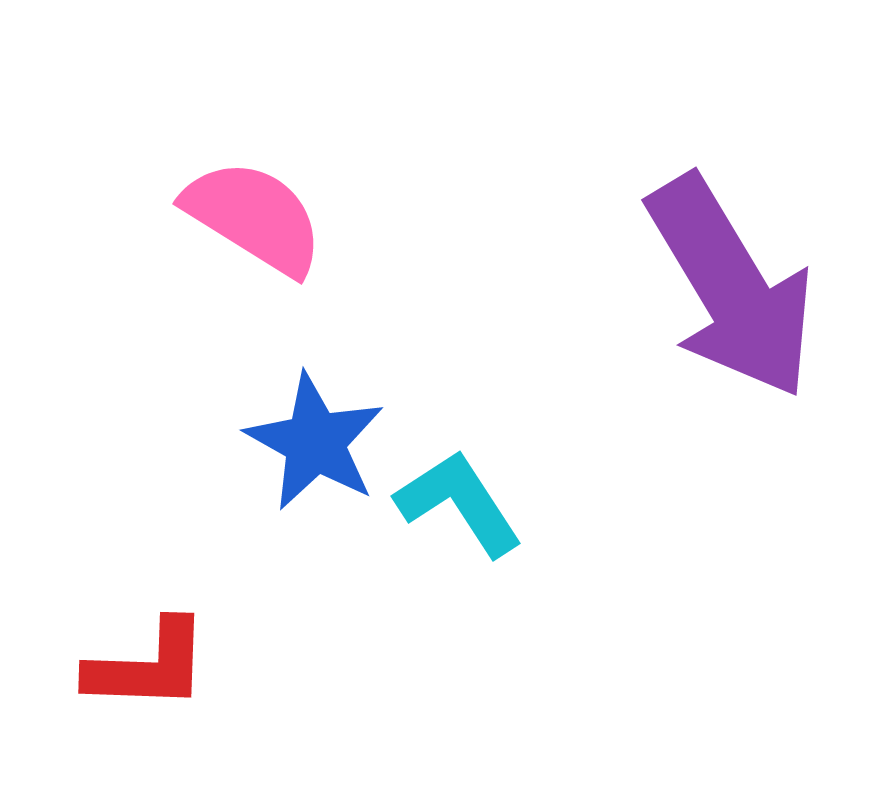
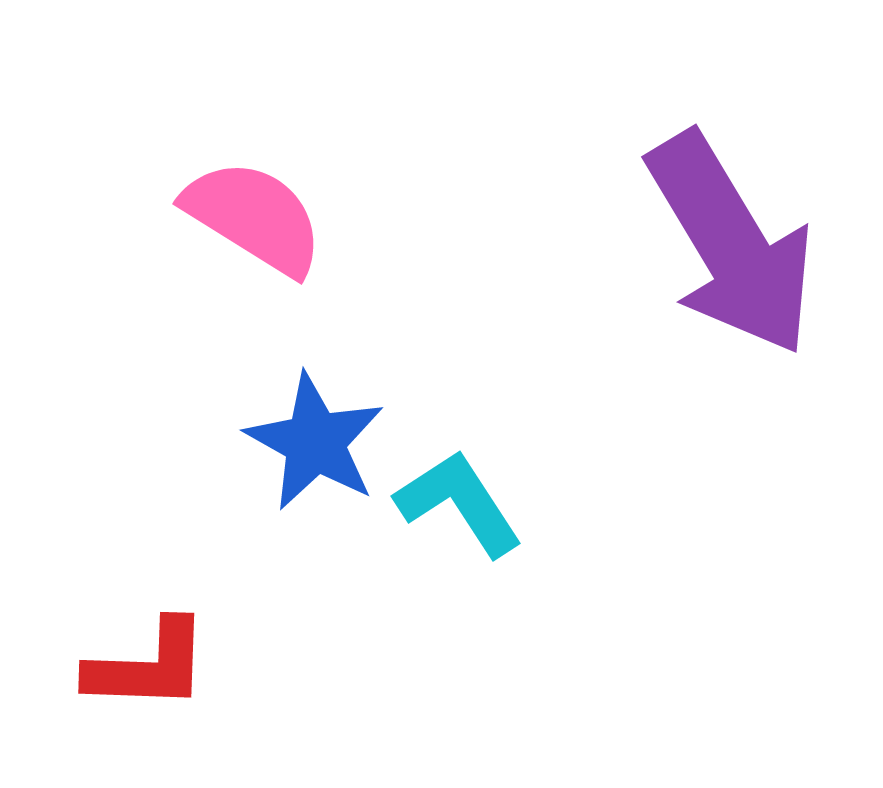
purple arrow: moved 43 px up
